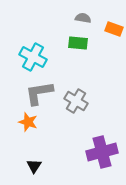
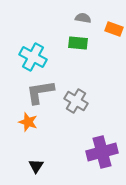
gray L-shape: moved 1 px right, 1 px up
black triangle: moved 2 px right
